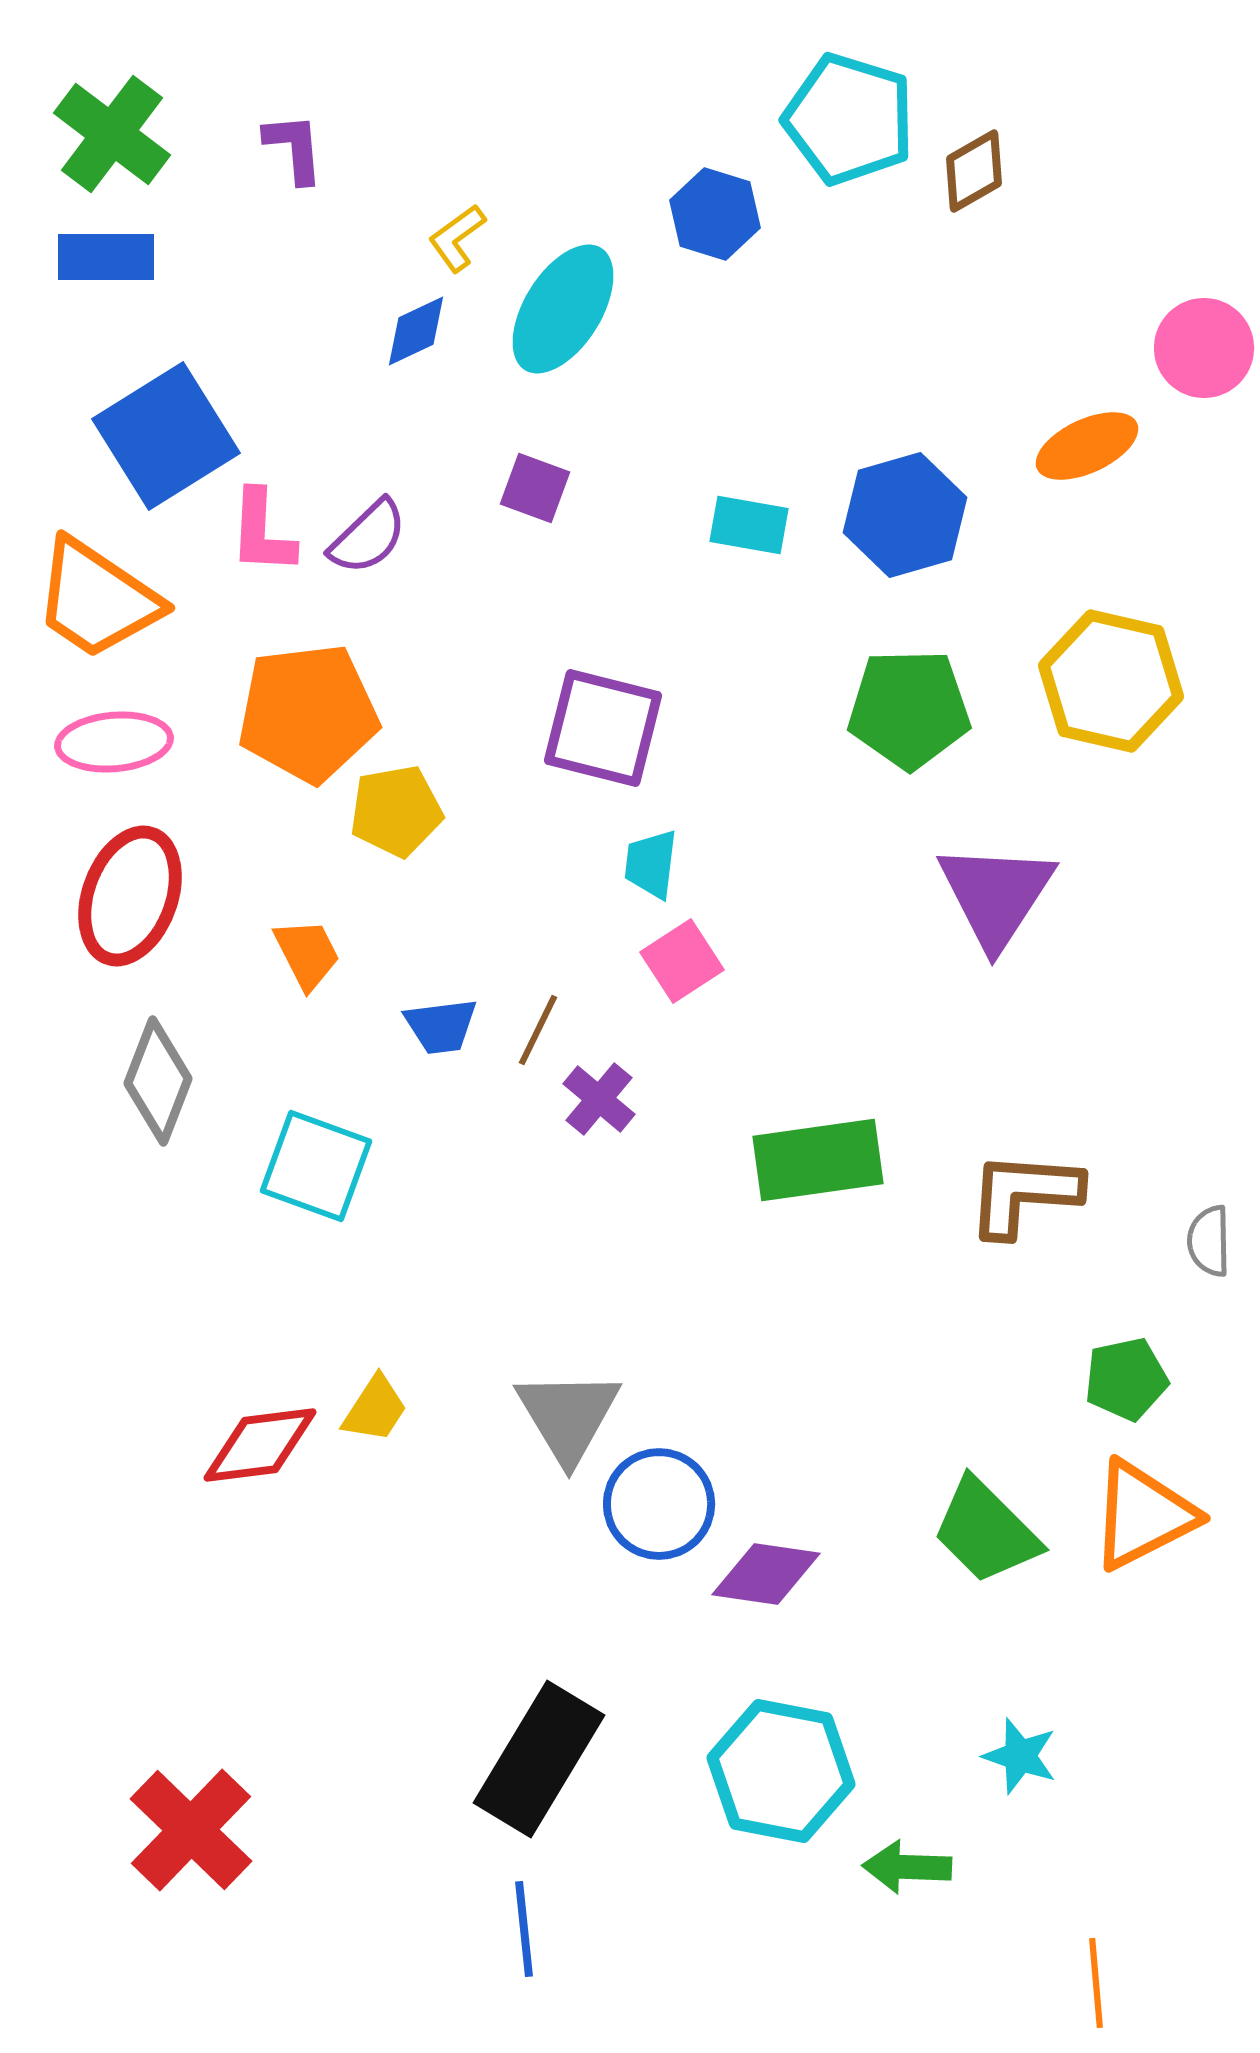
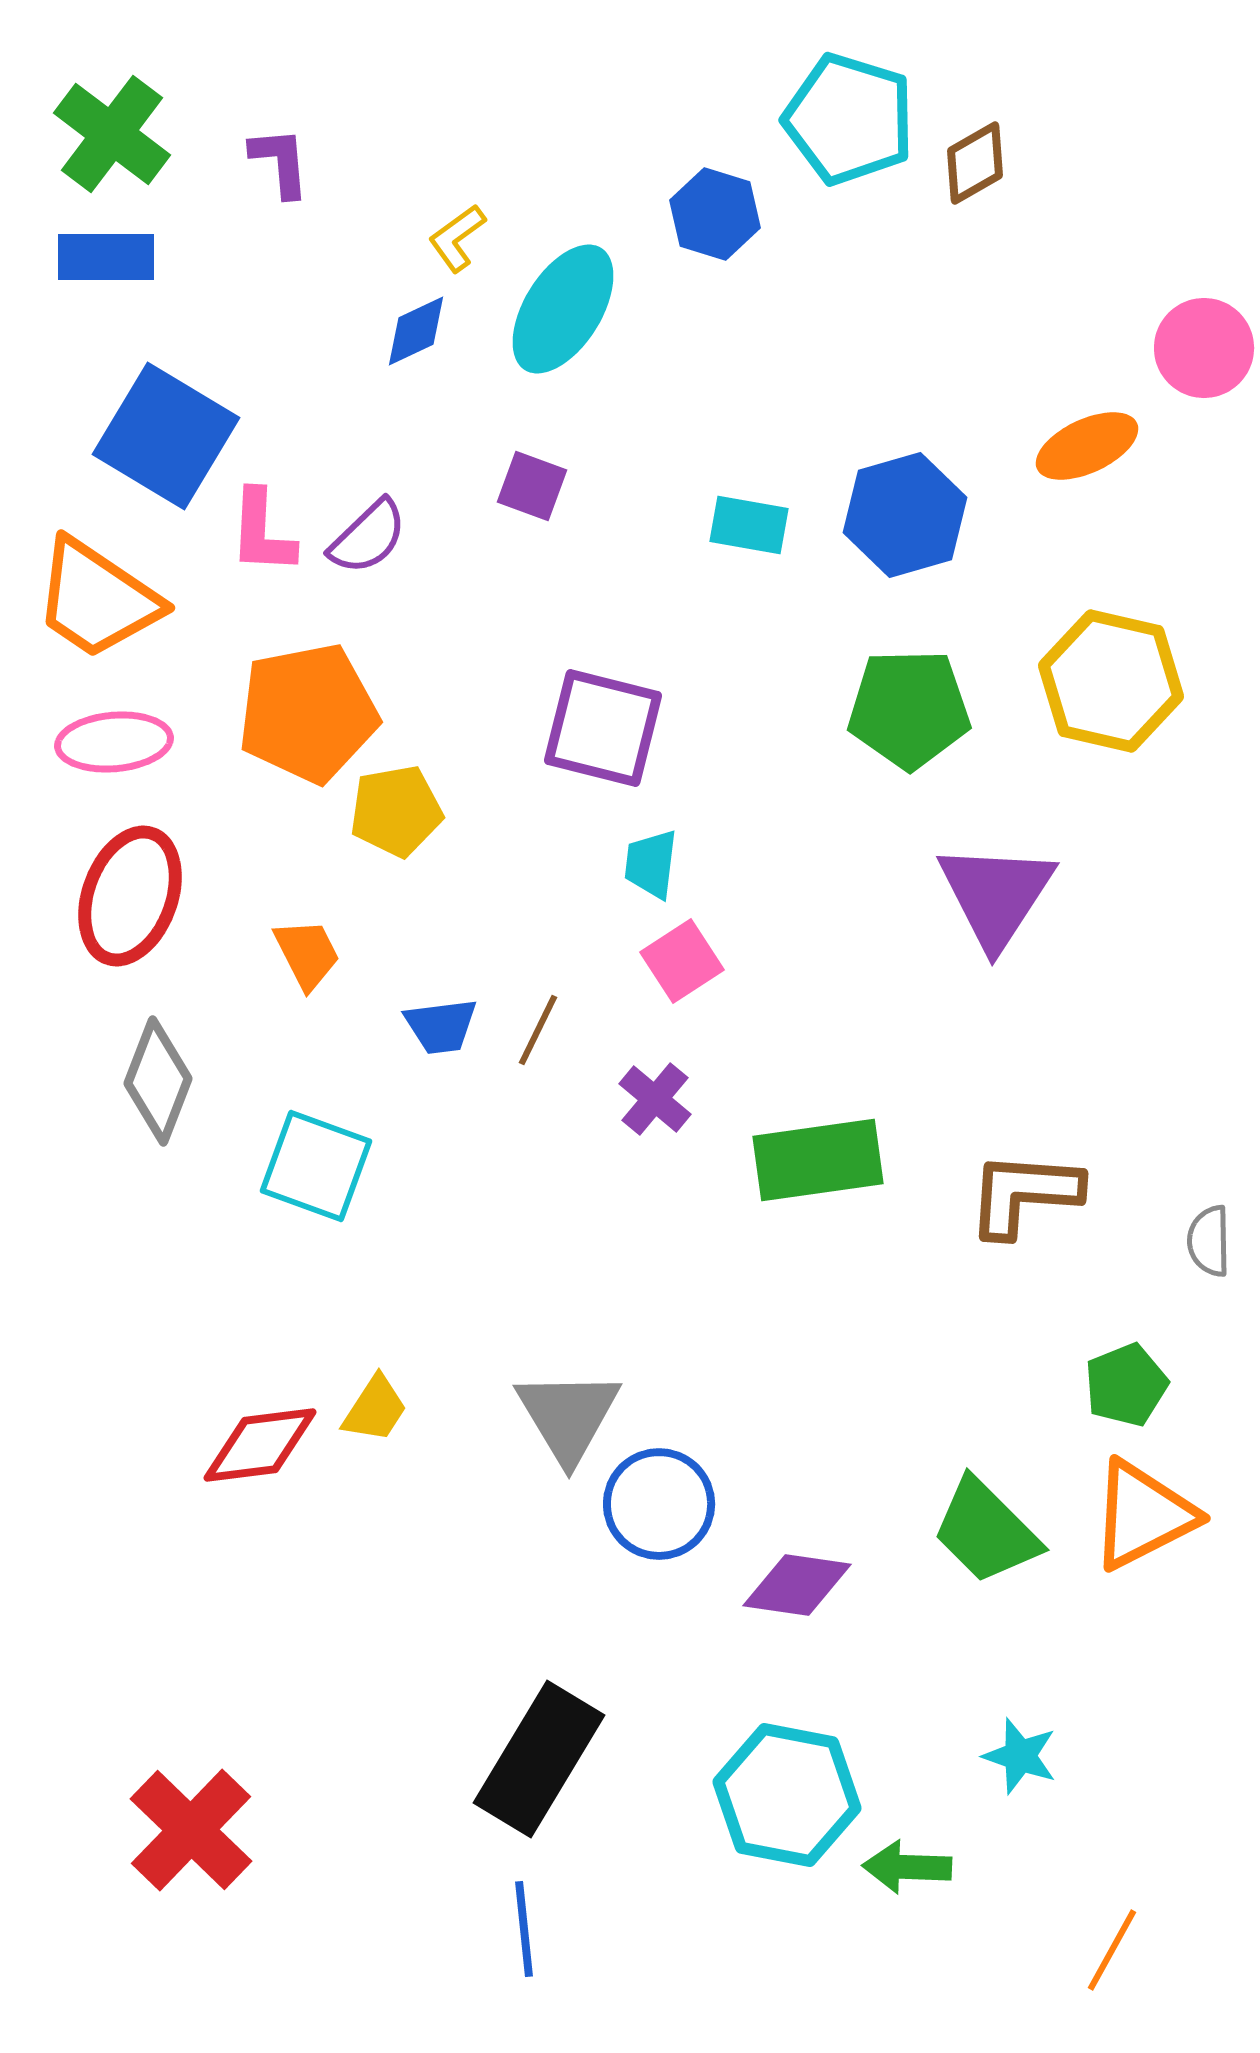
purple L-shape at (294, 148): moved 14 px left, 14 px down
brown diamond at (974, 171): moved 1 px right, 8 px up
blue square at (166, 436): rotated 27 degrees counterclockwise
purple square at (535, 488): moved 3 px left, 2 px up
orange pentagon at (308, 713): rotated 4 degrees counterclockwise
purple cross at (599, 1099): moved 56 px right
green pentagon at (1126, 1379): moved 6 px down; rotated 10 degrees counterclockwise
purple diamond at (766, 1574): moved 31 px right, 11 px down
cyan hexagon at (781, 1771): moved 6 px right, 24 px down
orange line at (1096, 1983): moved 16 px right, 33 px up; rotated 34 degrees clockwise
